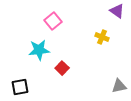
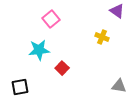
pink square: moved 2 px left, 2 px up
gray triangle: rotated 21 degrees clockwise
